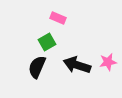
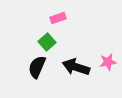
pink rectangle: rotated 42 degrees counterclockwise
green square: rotated 12 degrees counterclockwise
black arrow: moved 1 px left, 2 px down
